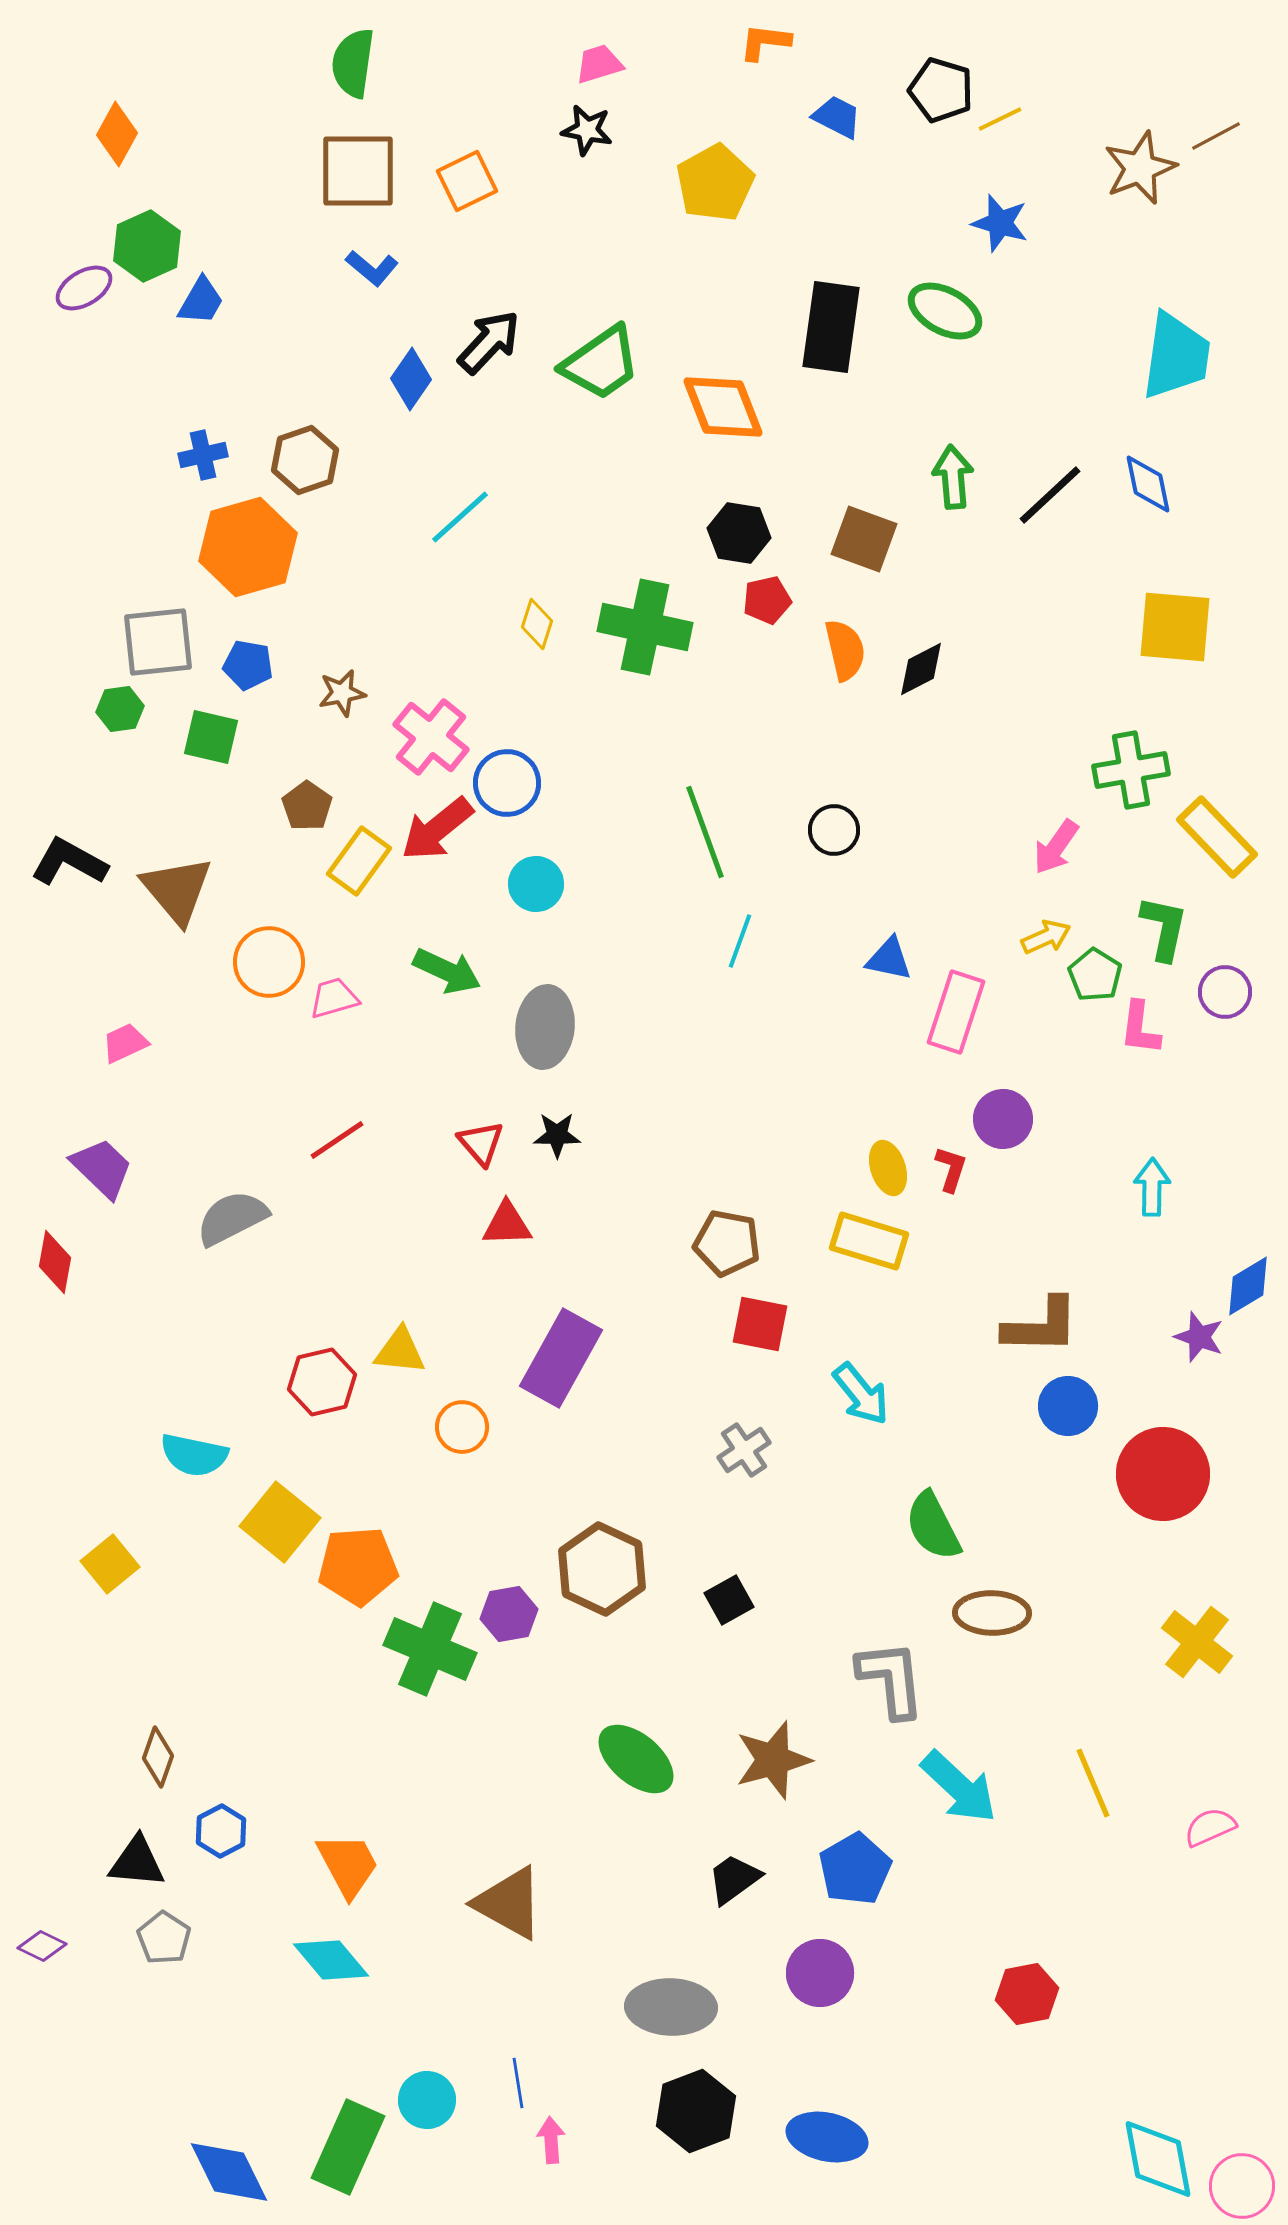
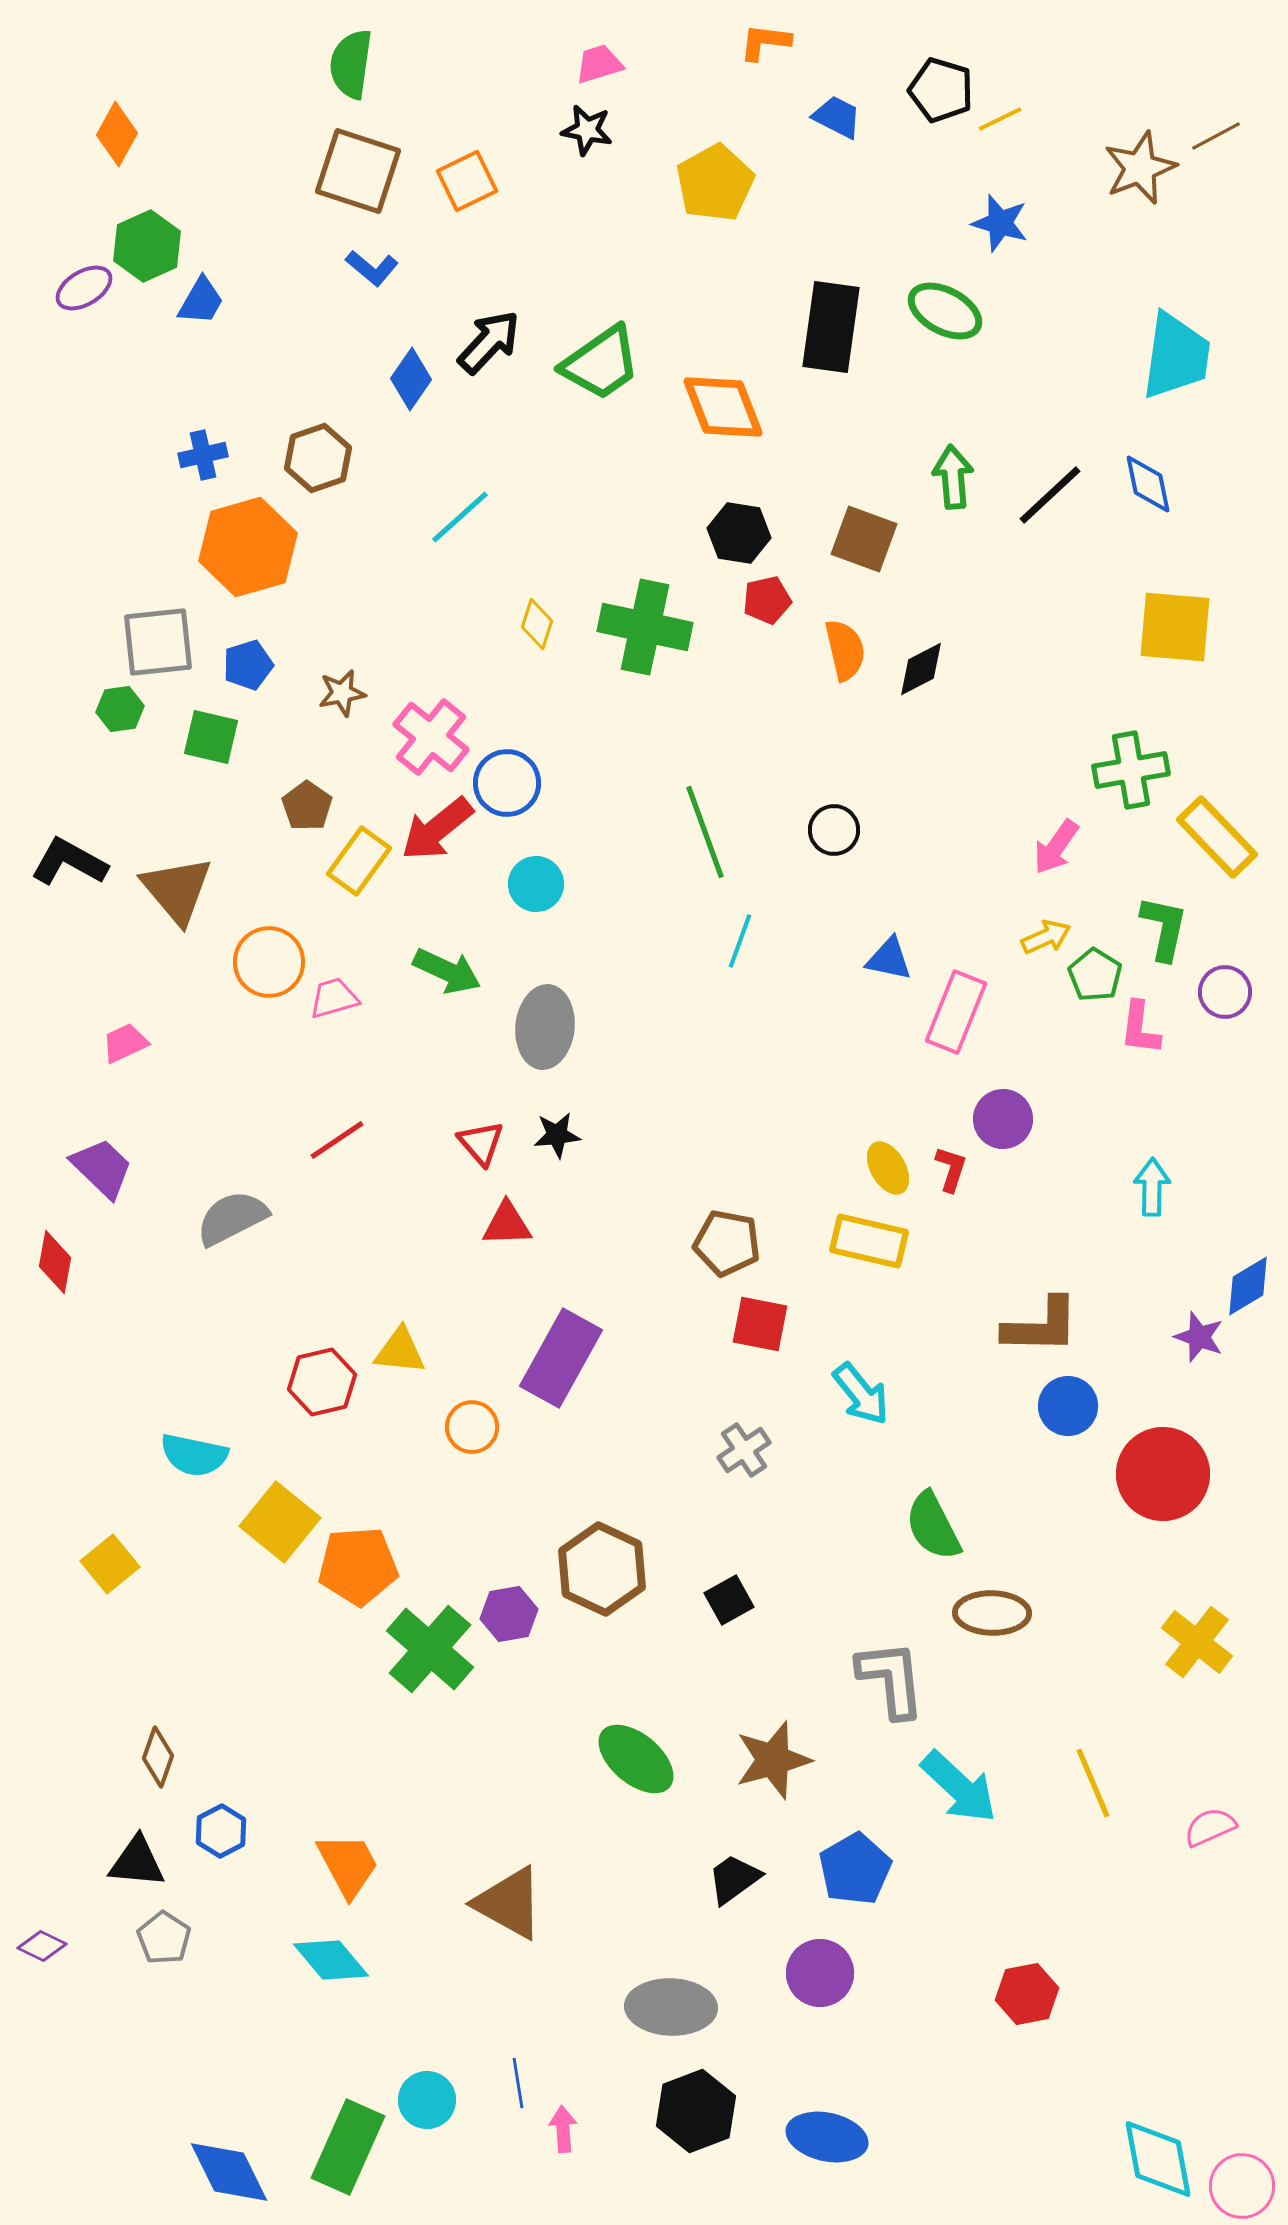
green semicircle at (353, 63): moved 2 px left, 1 px down
brown square at (358, 171): rotated 18 degrees clockwise
brown hexagon at (305, 460): moved 13 px right, 2 px up
blue pentagon at (248, 665): rotated 27 degrees counterclockwise
pink rectangle at (956, 1012): rotated 4 degrees clockwise
black star at (557, 1135): rotated 6 degrees counterclockwise
yellow ellipse at (888, 1168): rotated 12 degrees counterclockwise
yellow rectangle at (869, 1241): rotated 4 degrees counterclockwise
orange circle at (462, 1427): moved 10 px right
green cross at (430, 1649): rotated 18 degrees clockwise
pink arrow at (551, 2140): moved 12 px right, 11 px up
